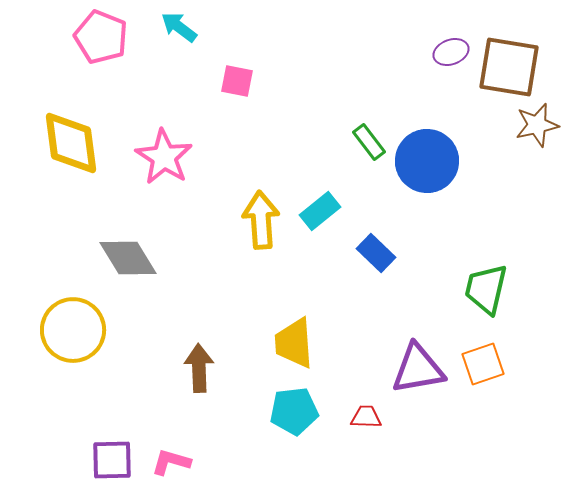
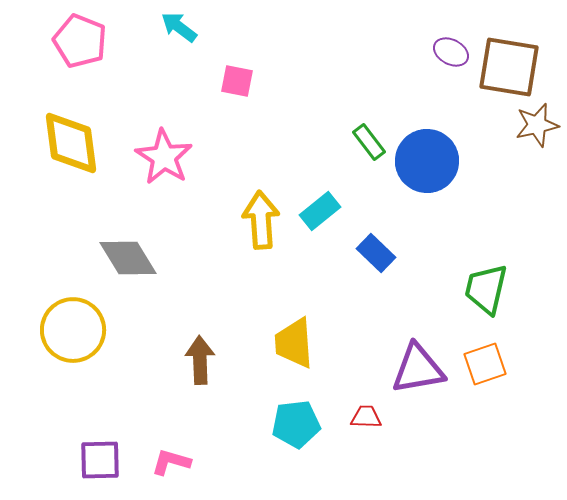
pink pentagon: moved 21 px left, 4 px down
purple ellipse: rotated 48 degrees clockwise
orange square: moved 2 px right
brown arrow: moved 1 px right, 8 px up
cyan pentagon: moved 2 px right, 13 px down
purple square: moved 12 px left
